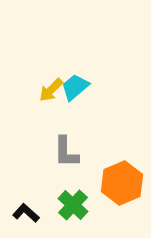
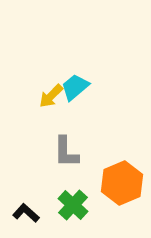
yellow arrow: moved 6 px down
